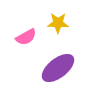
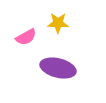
purple ellipse: rotated 52 degrees clockwise
